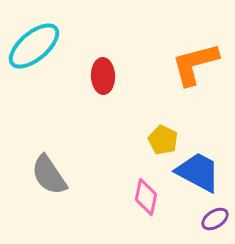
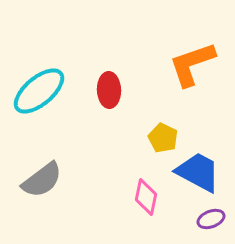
cyan ellipse: moved 5 px right, 45 px down
orange L-shape: moved 3 px left; rotated 4 degrees counterclockwise
red ellipse: moved 6 px right, 14 px down
yellow pentagon: moved 2 px up
gray semicircle: moved 7 px left, 5 px down; rotated 93 degrees counterclockwise
purple ellipse: moved 4 px left; rotated 12 degrees clockwise
